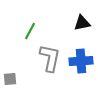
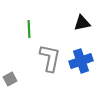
green line: moved 1 px left, 2 px up; rotated 30 degrees counterclockwise
blue cross: rotated 15 degrees counterclockwise
gray square: rotated 24 degrees counterclockwise
